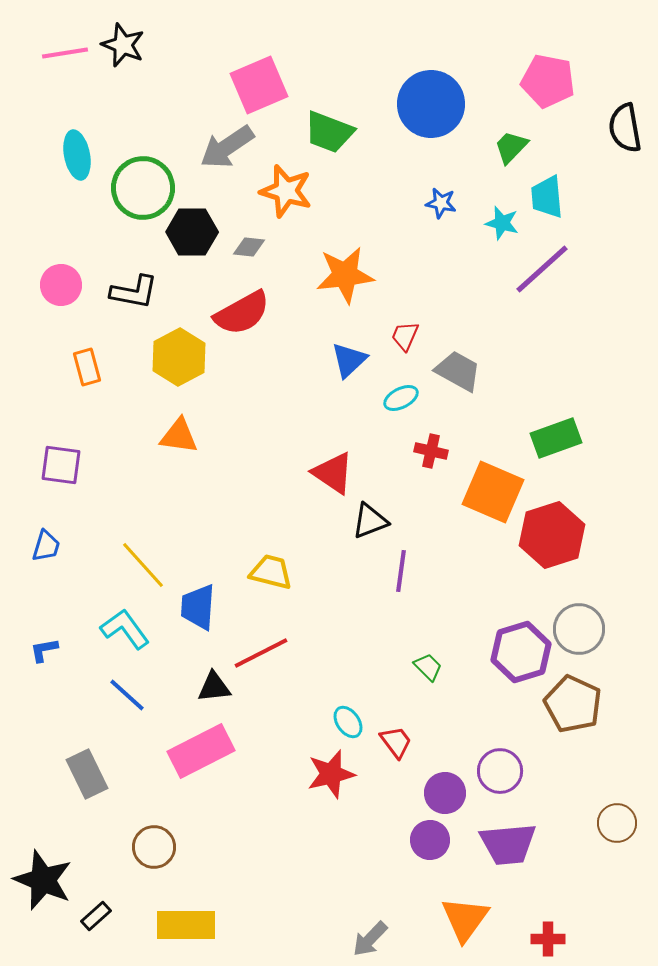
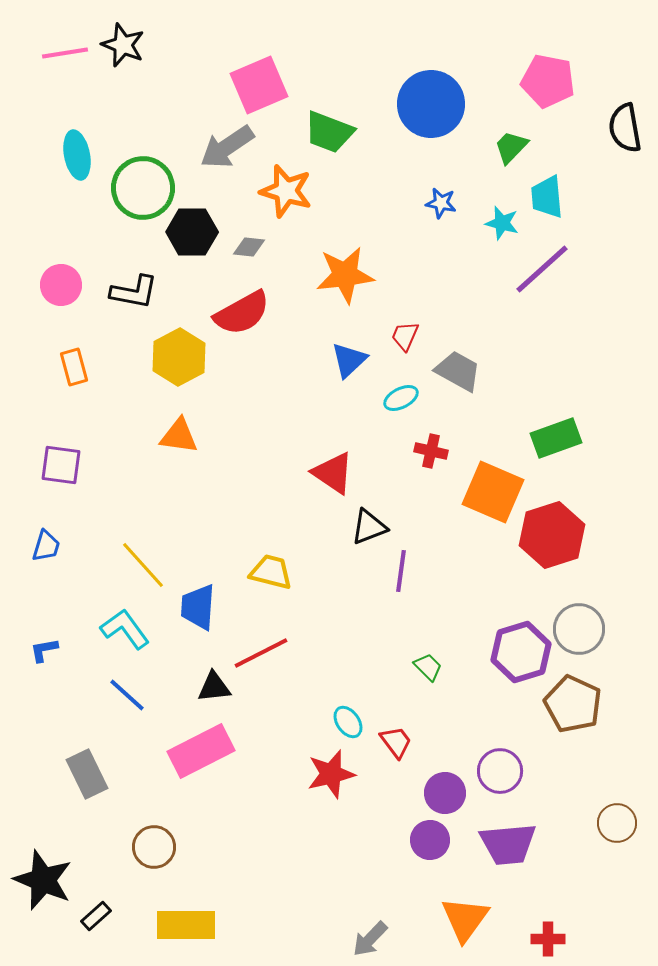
orange rectangle at (87, 367): moved 13 px left
black triangle at (370, 521): moved 1 px left, 6 px down
